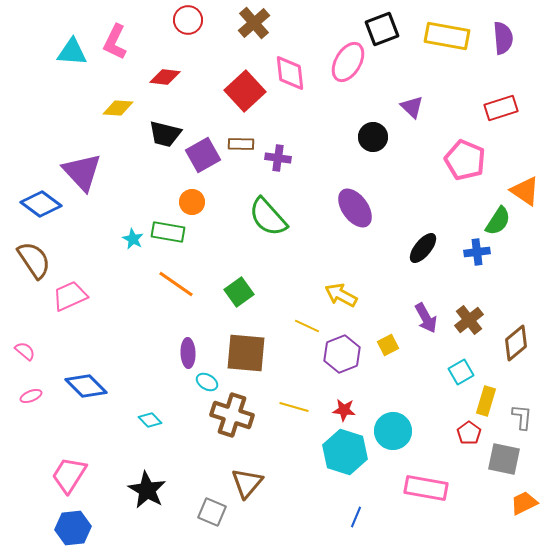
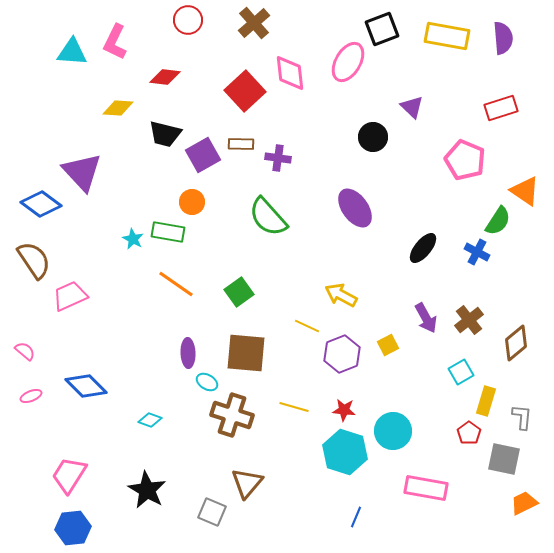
blue cross at (477, 252): rotated 35 degrees clockwise
cyan diamond at (150, 420): rotated 25 degrees counterclockwise
